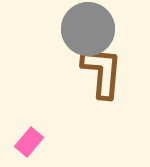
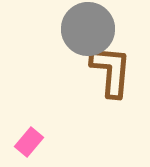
brown L-shape: moved 9 px right, 1 px up
